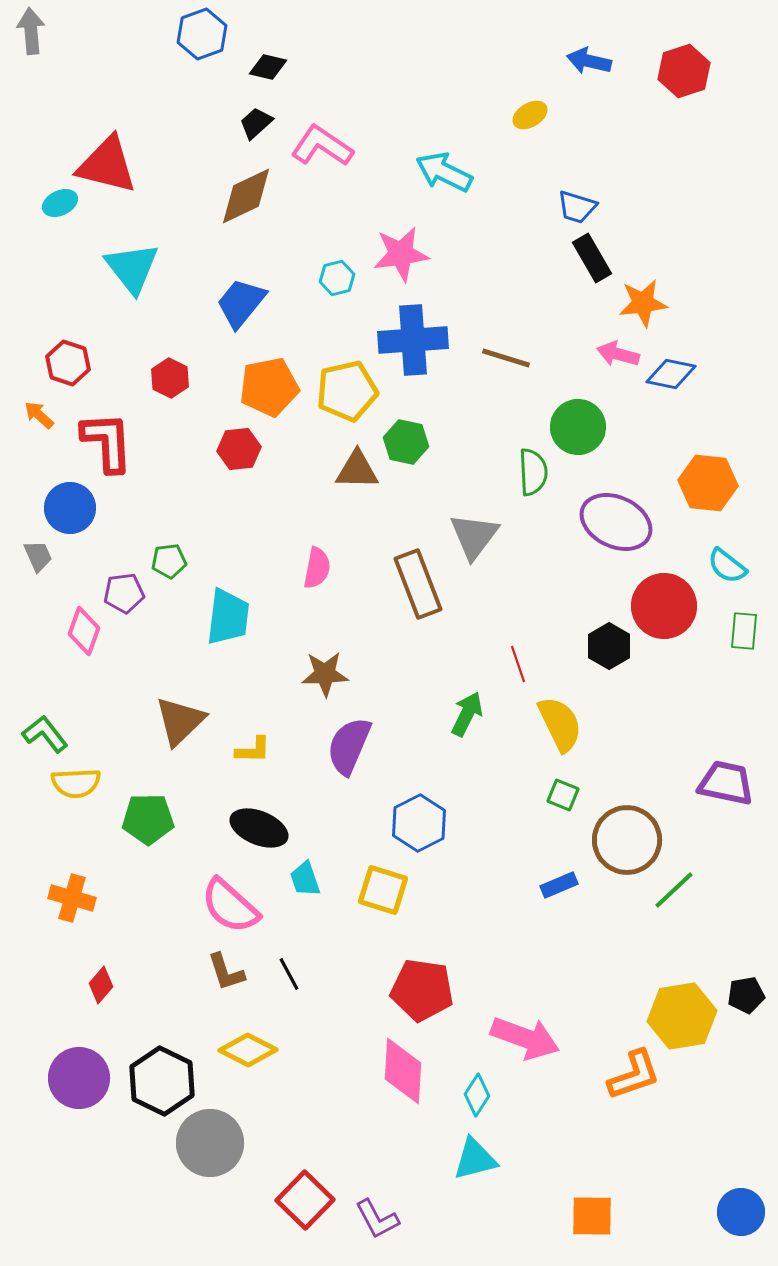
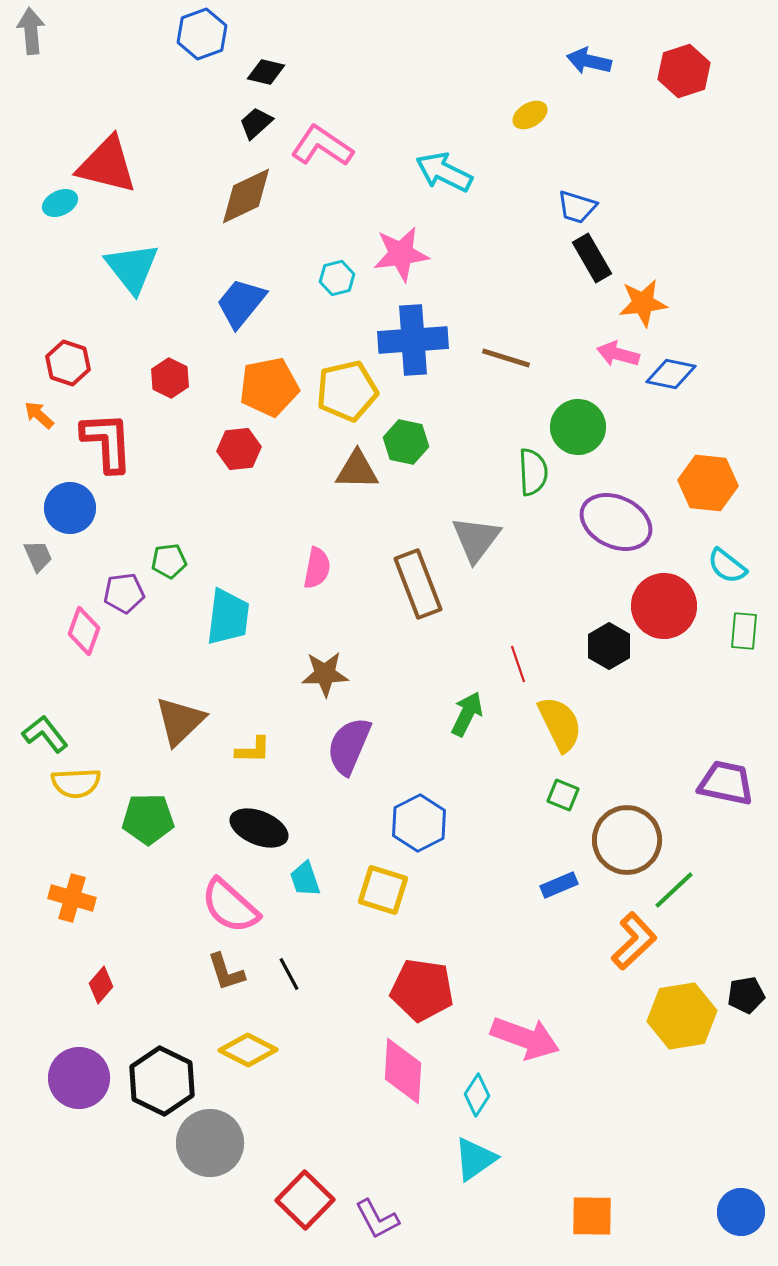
black diamond at (268, 67): moved 2 px left, 5 px down
gray triangle at (474, 536): moved 2 px right, 3 px down
orange L-shape at (634, 1075): moved 134 px up; rotated 24 degrees counterclockwise
cyan triangle at (475, 1159): rotated 21 degrees counterclockwise
